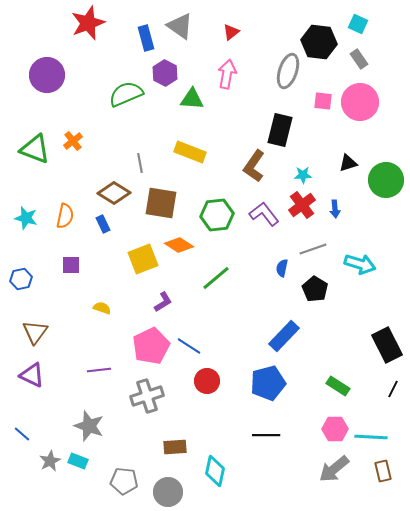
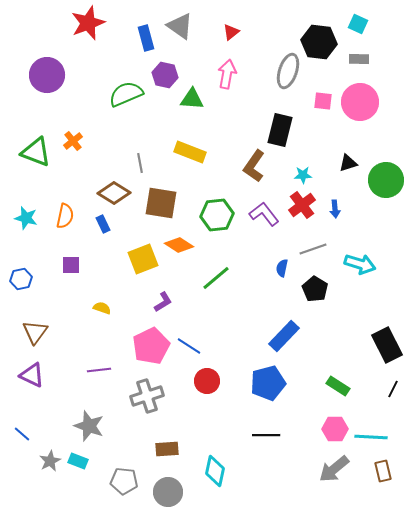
gray rectangle at (359, 59): rotated 54 degrees counterclockwise
purple hexagon at (165, 73): moved 2 px down; rotated 15 degrees counterclockwise
green triangle at (35, 149): moved 1 px right, 3 px down
brown rectangle at (175, 447): moved 8 px left, 2 px down
